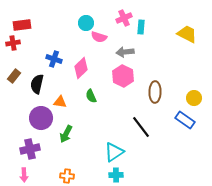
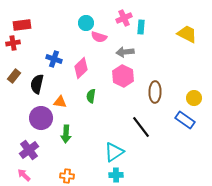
green semicircle: rotated 32 degrees clockwise
green arrow: rotated 24 degrees counterclockwise
purple cross: moved 1 px left, 1 px down; rotated 24 degrees counterclockwise
pink arrow: rotated 136 degrees clockwise
